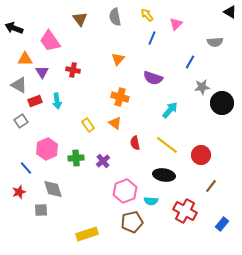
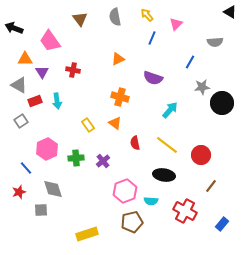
orange triangle at (118, 59): rotated 24 degrees clockwise
